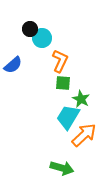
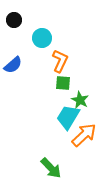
black circle: moved 16 px left, 9 px up
green star: moved 1 px left, 1 px down
green arrow: moved 11 px left; rotated 30 degrees clockwise
